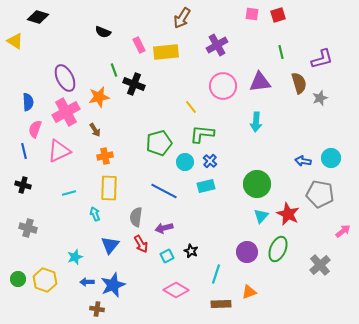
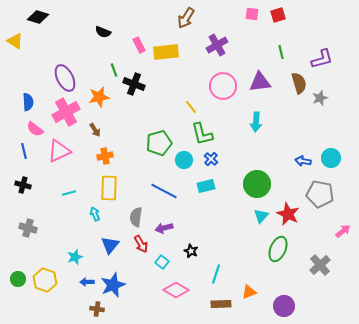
brown arrow at (182, 18): moved 4 px right
pink semicircle at (35, 129): rotated 72 degrees counterclockwise
green L-shape at (202, 134): rotated 110 degrees counterclockwise
blue cross at (210, 161): moved 1 px right, 2 px up
cyan circle at (185, 162): moved 1 px left, 2 px up
purple circle at (247, 252): moved 37 px right, 54 px down
cyan square at (167, 256): moved 5 px left, 6 px down; rotated 24 degrees counterclockwise
